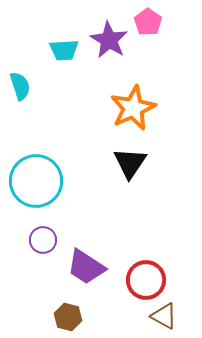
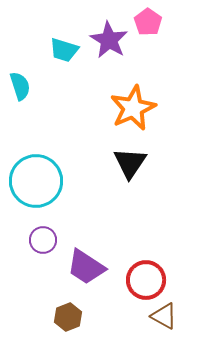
cyan trapezoid: rotated 20 degrees clockwise
brown hexagon: rotated 24 degrees clockwise
